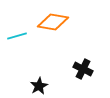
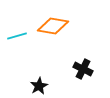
orange diamond: moved 4 px down
